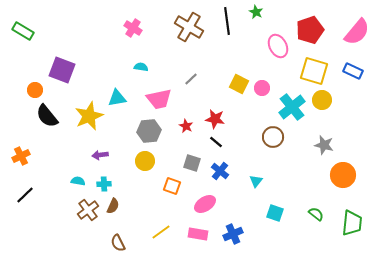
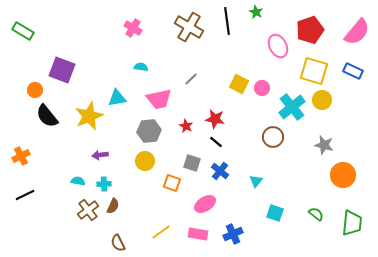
orange square at (172, 186): moved 3 px up
black line at (25, 195): rotated 18 degrees clockwise
